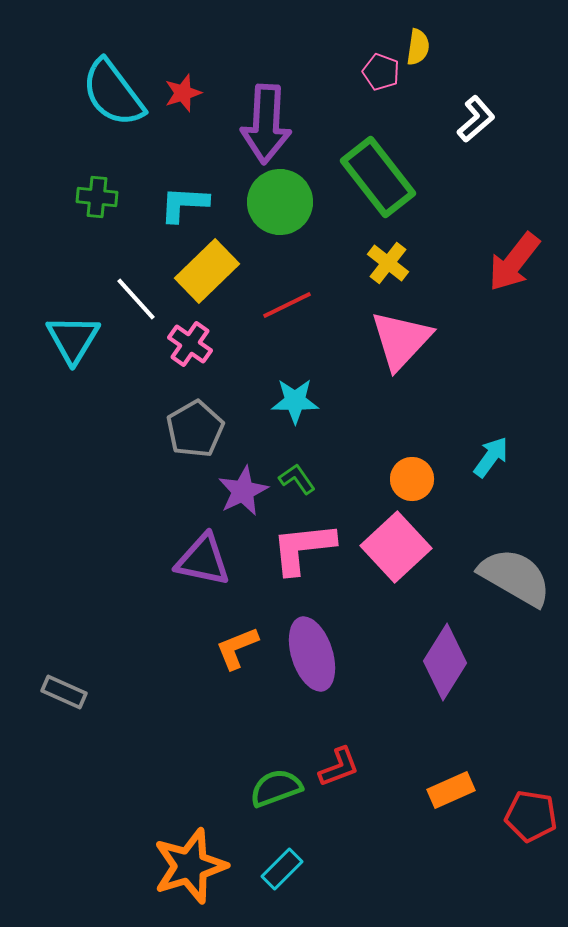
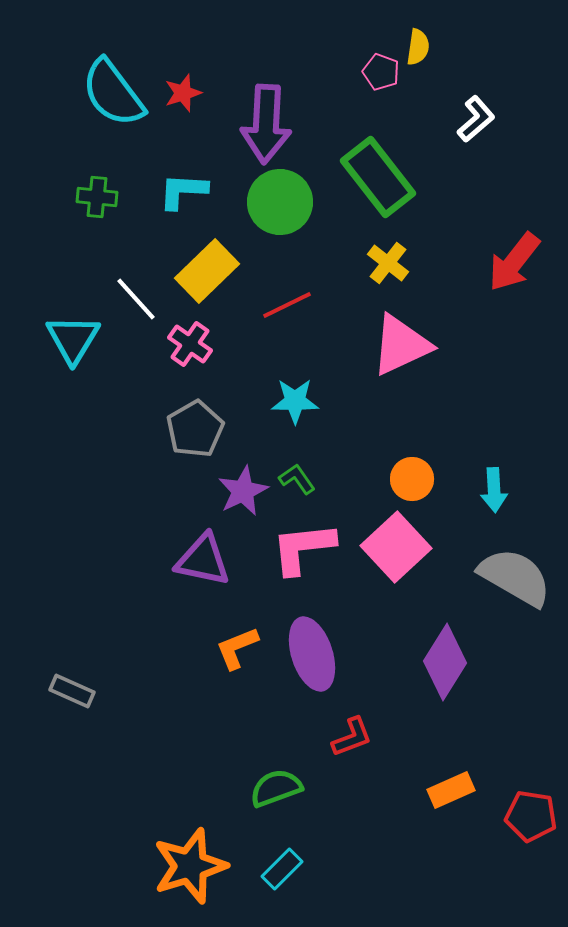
cyan L-shape: moved 1 px left, 13 px up
pink triangle: moved 5 px down; rotated 22 degrees clockwise
cyan arrow: moved 3 px right, 33 px down; rotated 141 degrees clockwise
gray rectangle: moved 8 px right, 1 px up
red L-shape: moved 13 px right, 30 px up
